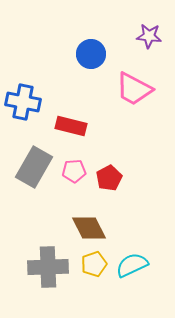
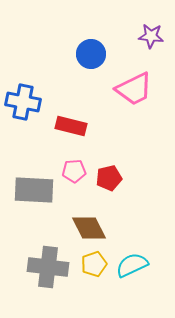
purple star: moved 2 px right
pink trapezoid: rotated 54 degrees counterclockwise
gray rectangle: moved 23 px down; rotated 63 degrees clockwise
red pentagon: rotated 15 degrees clockwise
gray cross: rotated 9 degrees clockwise
